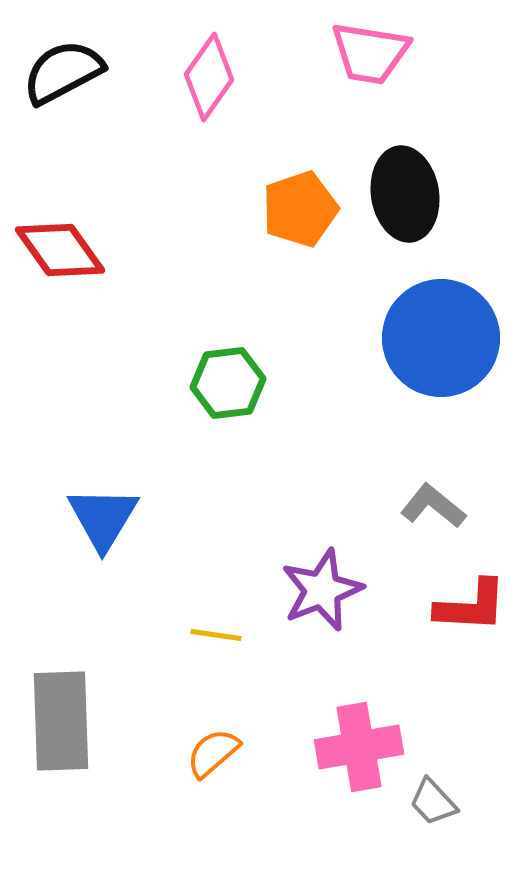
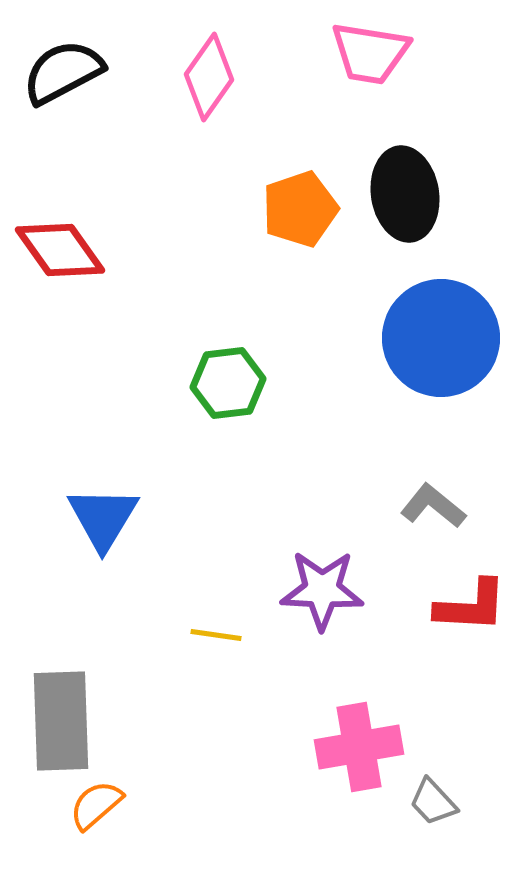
purple star: rotated 24 degrees clockwise
orange semicircle: moved 117 px left, 52 px down
